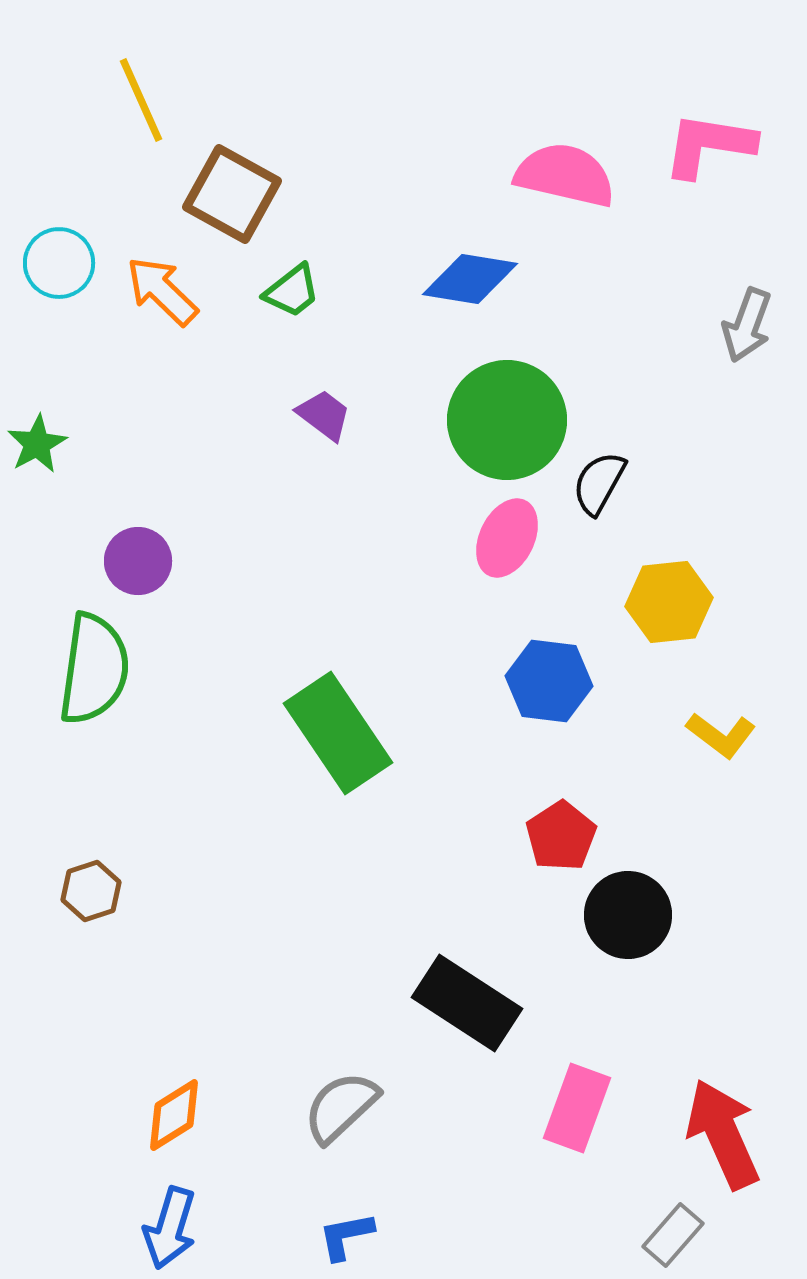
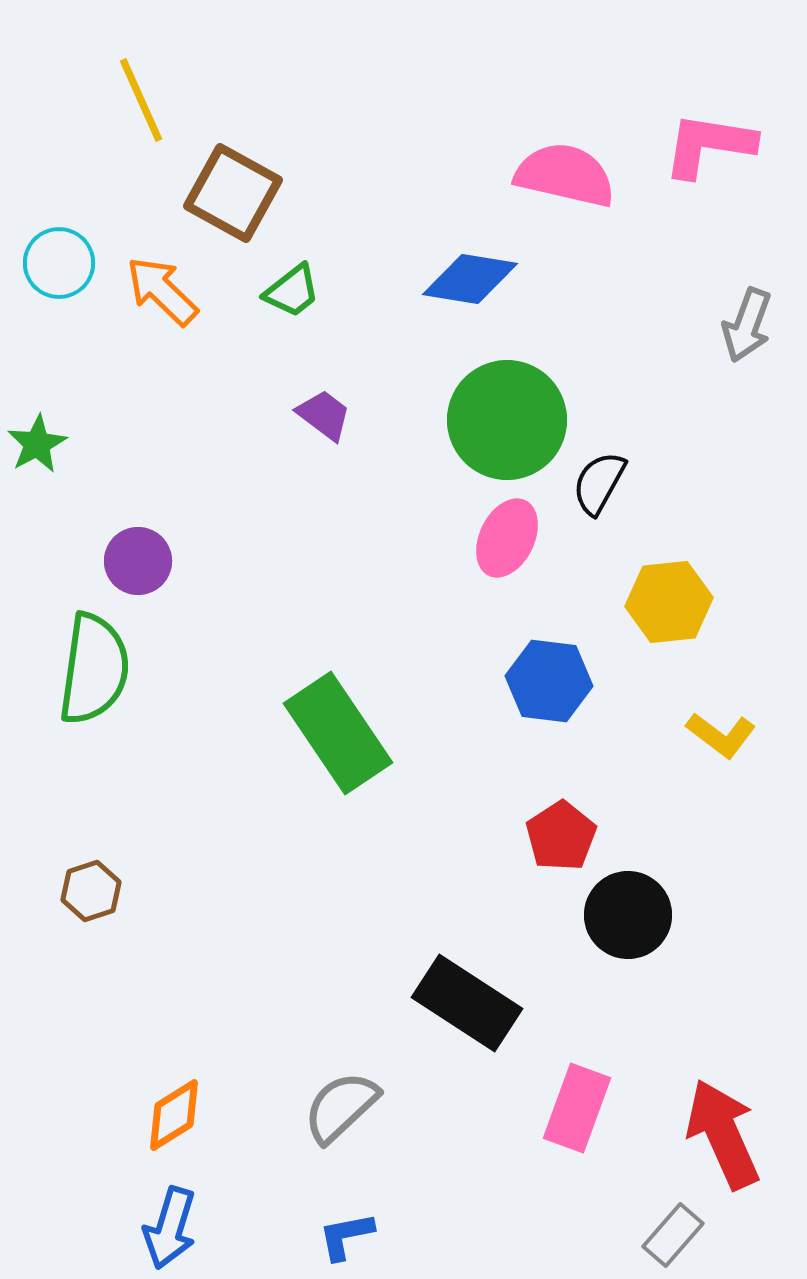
brown square: moved 1 px right, 1 px up
